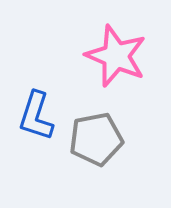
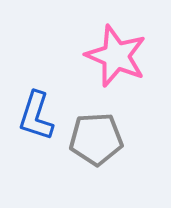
gray pentagon: rotated 8 degrees clockwise
